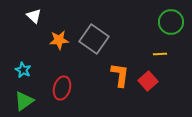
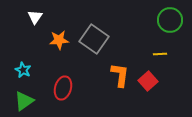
white triangle: moved 1 px right, 1 px down; rotated 21 degrees clockwise
green circle: moved 1 px left, 2 px up
red ellipse: moved 1 px right
